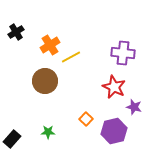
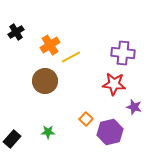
red star: moved 3 px up; rotated 20 degrees counterclockwise
purple hexagon: moved 4 px left, 1 px down
